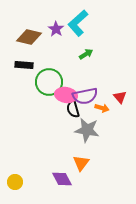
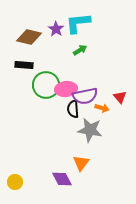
cyan L-shape: rotated 36 degrees clockwise
green arrow: moved 6 px left, 4 px up
green circle: moved 3 px left, 3 px down
pink ellipse: moved 6 px up; rotated 15 degrees counterclockwise
black semicircle: rotated 12 degrees clockwise
gray star: moved 3 px right
